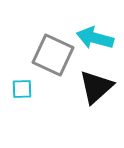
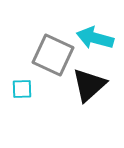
black triangle: moved 7 px left, 2 px up
